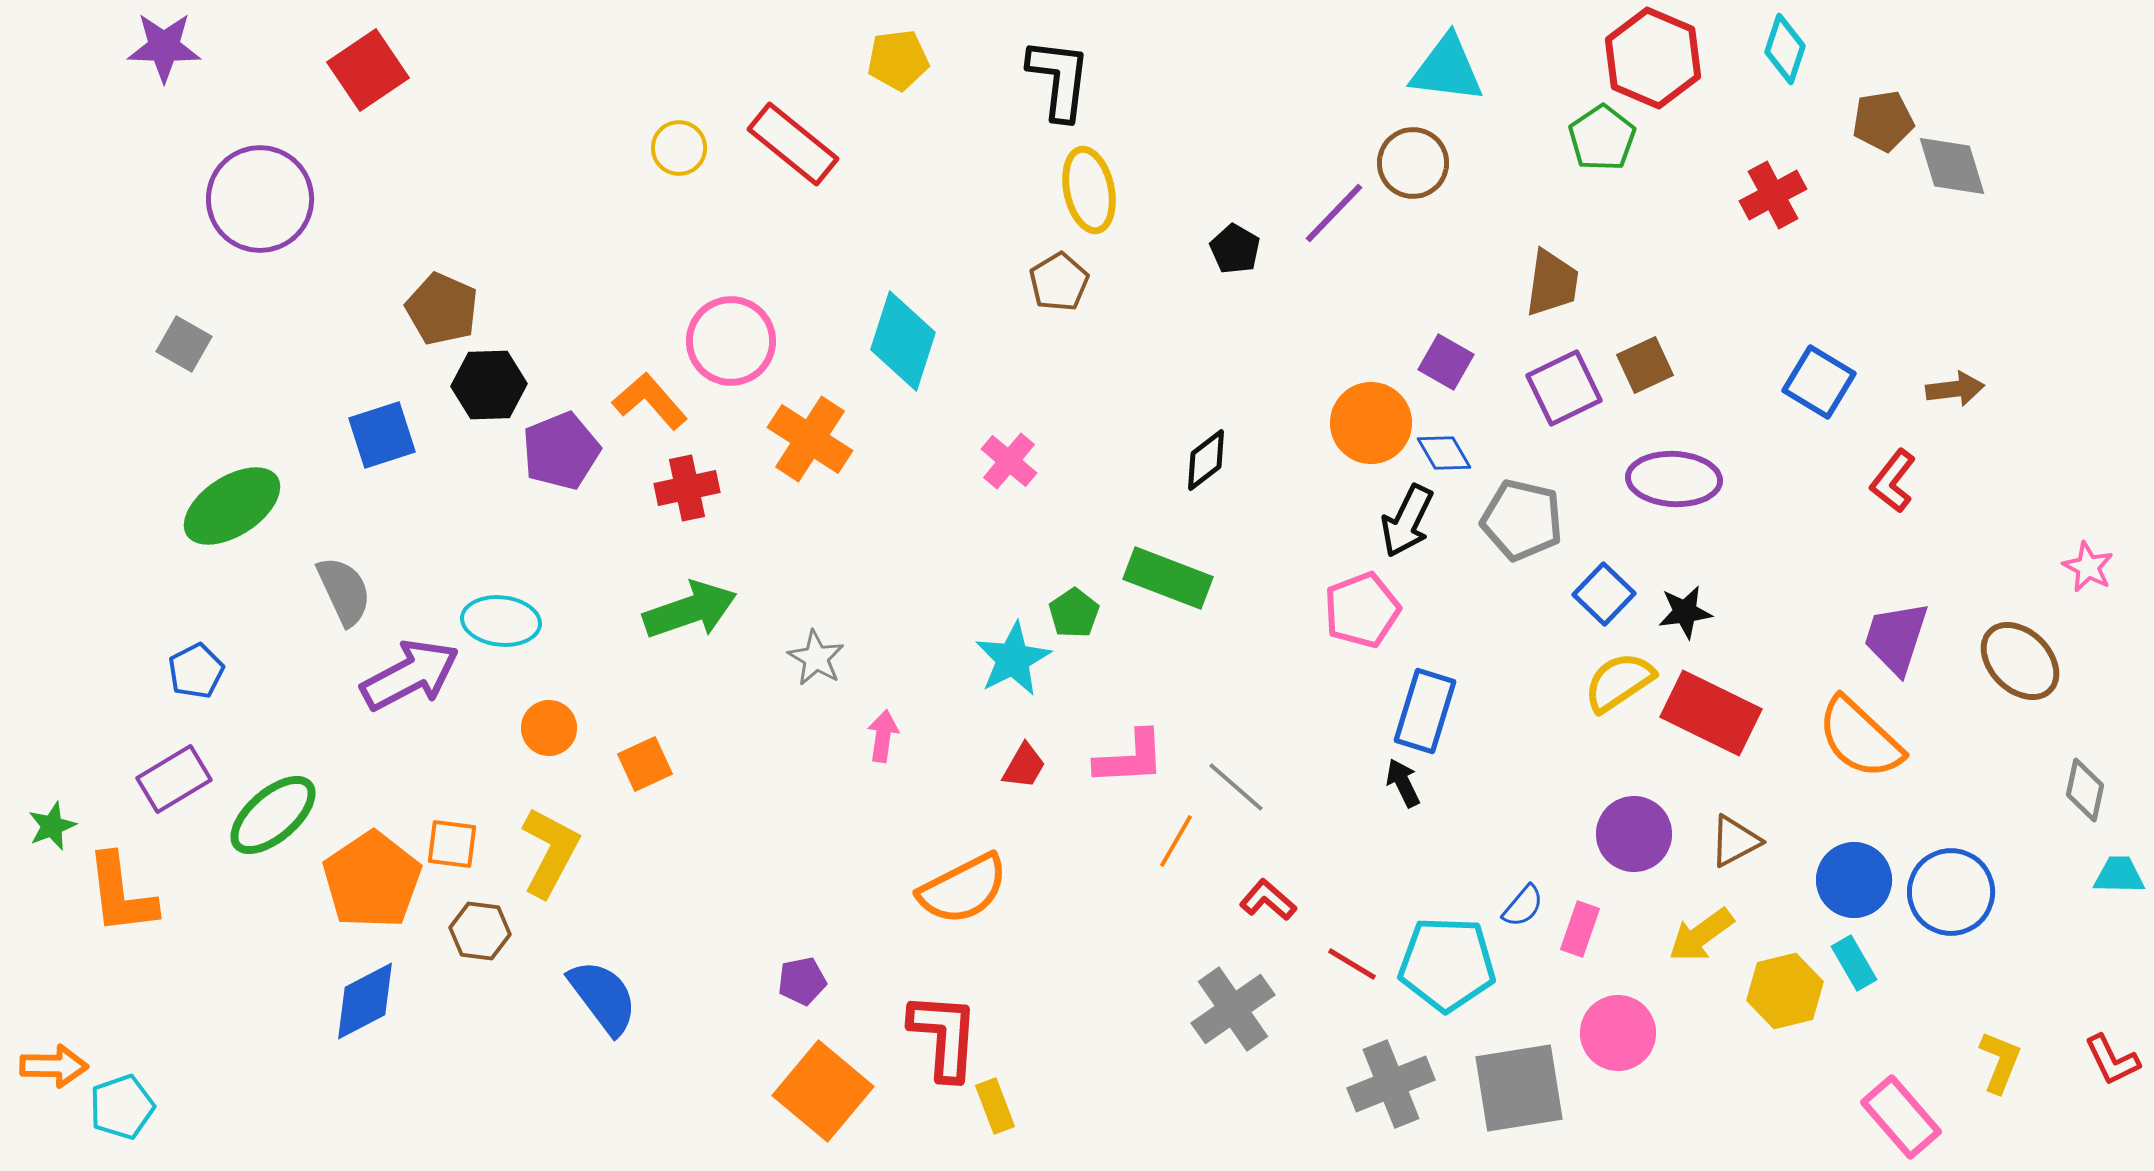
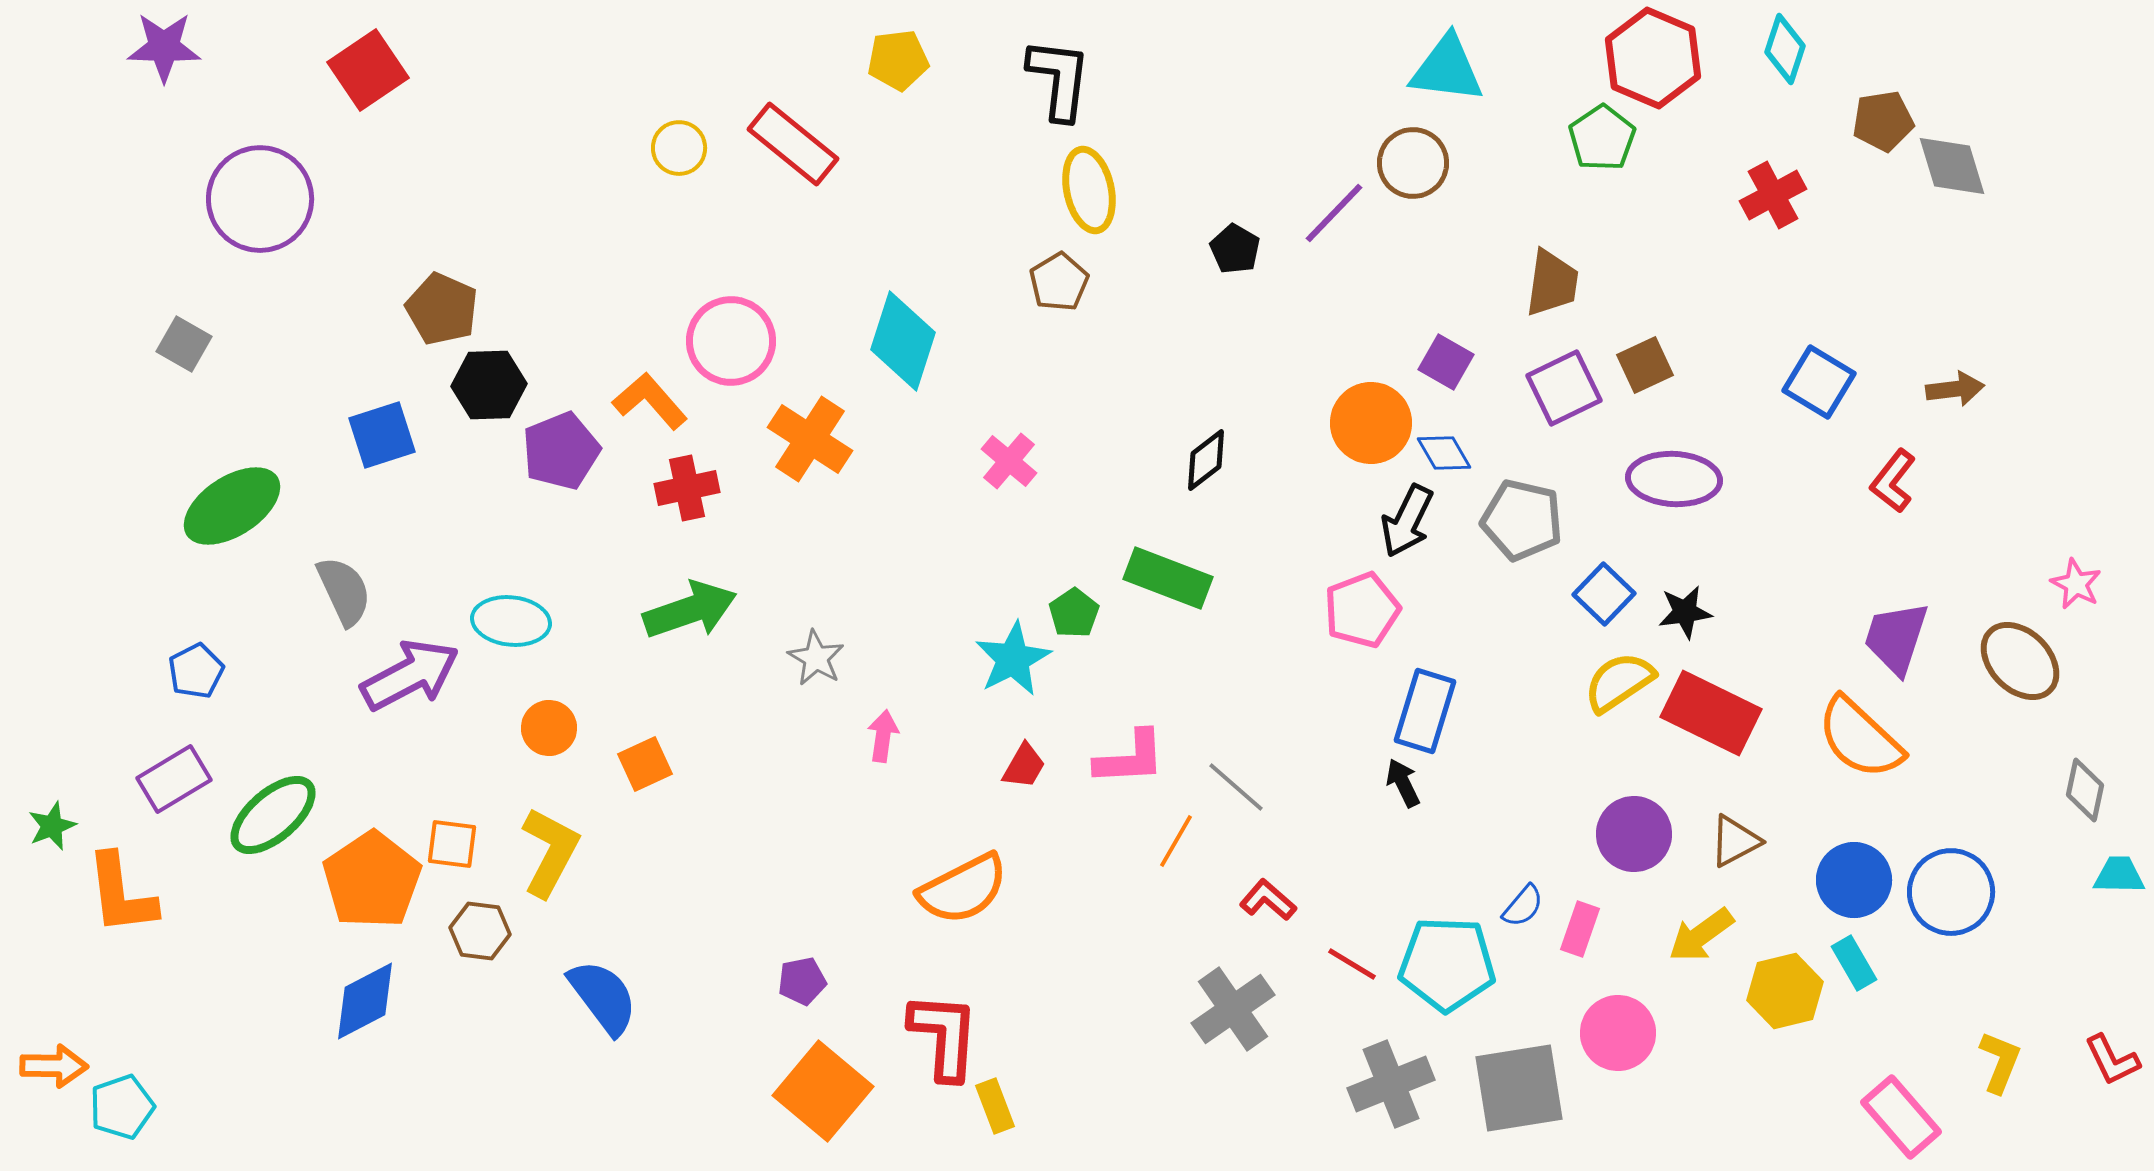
pink star at (2088, 567): moved 12 px left, 17 px down
cyan ellipse at (501, 621): moved 10 px right
